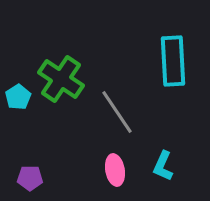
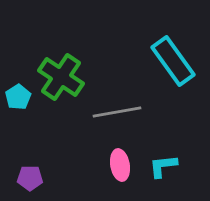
cyan rectangle: rotated 33 degrees counterclockwise
green cross: moved 2 px up
gray line: rotated 66 degrees counterclockwise
cyan L-shape: rotated 60 degrees clockwise
pink ellipse: moved 5 px right, 5 px up
